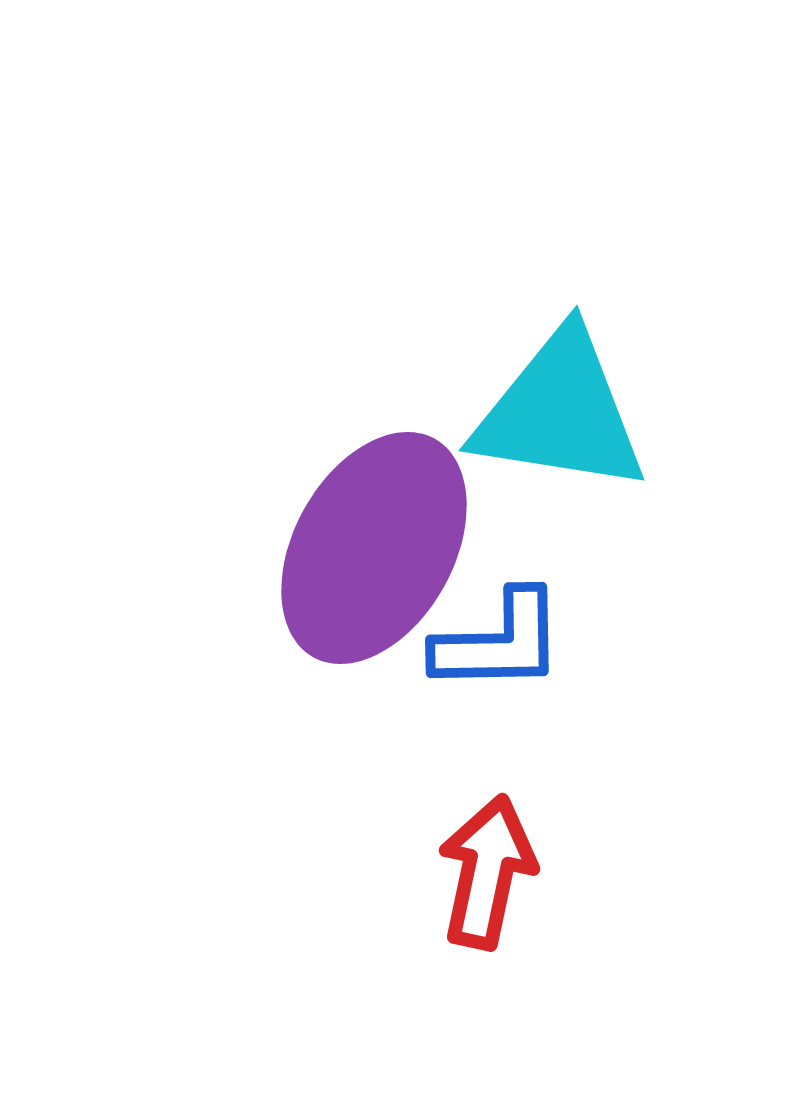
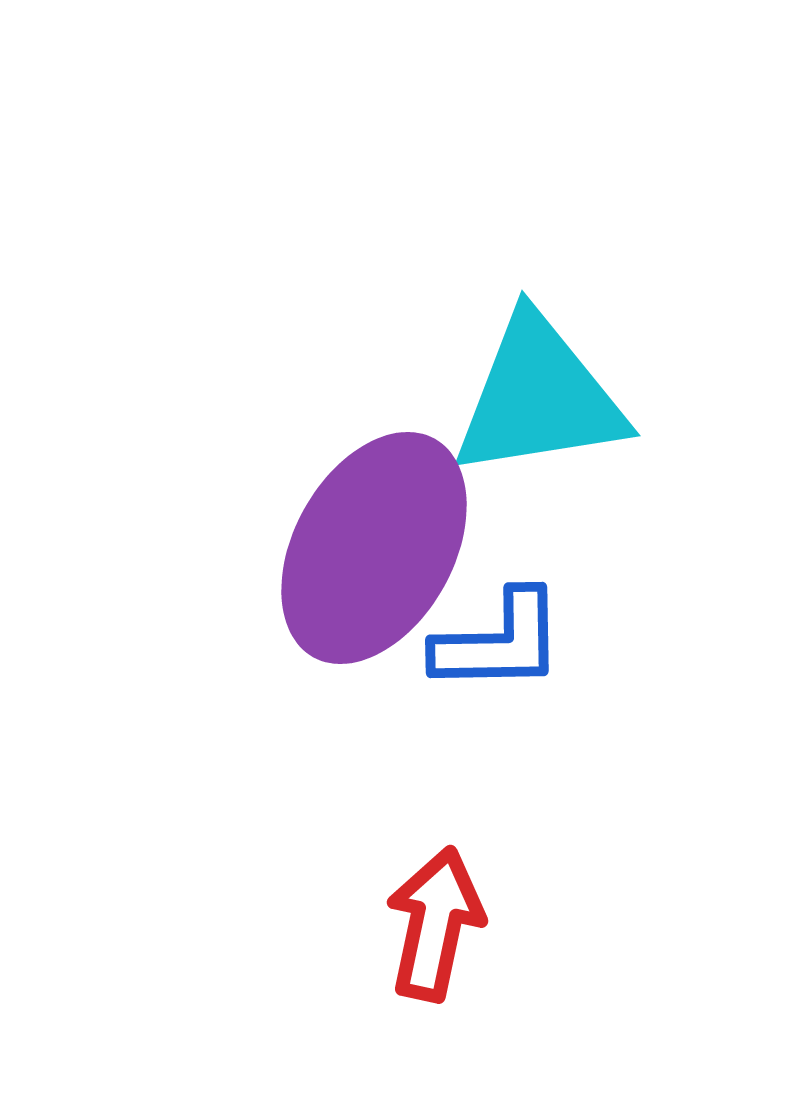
cyan triangle: moved 21 px left, 15 px up; rotated 18 degrees counterclockwise
red arrow: moved 52 px left, 52 px down
